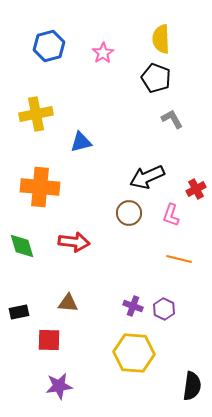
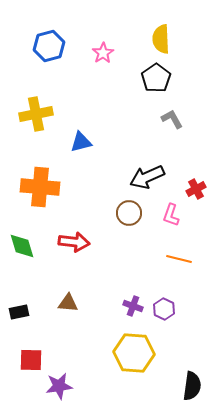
black pentagon: rotated 16 degrees clockwise
red square: moved 18 px left, 20 px down
